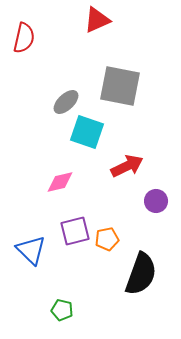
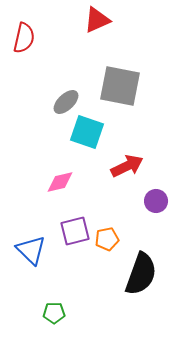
green pentagon: moved 8 px left, 3 px down; rotated 15 degrees counterclockwise
